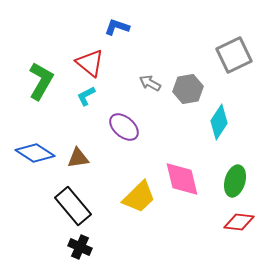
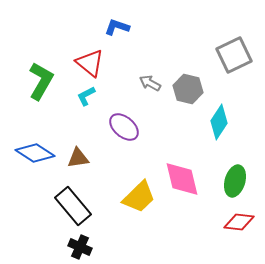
gray hexagon: rotated 24 degrees clockwise
